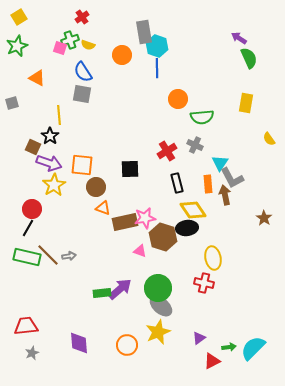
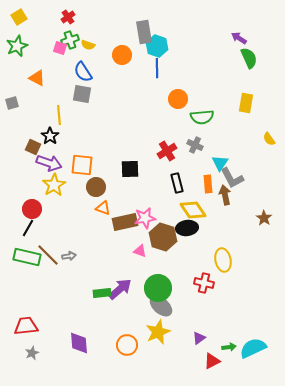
red cross at (82, 17): moved 14 px left
yellow ellipse at (213, 258): moved 10 px right, 2 px down
cyan semicircle at (253, 348): rotated 20 degrees clockwise
